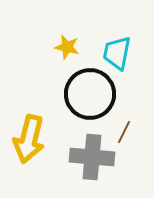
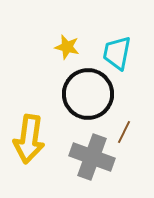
black circle: moved 2 px left
yellow arrow: rotated 6 degrees counterclockwise
gray cross: rotated 15 degrees clockwise
